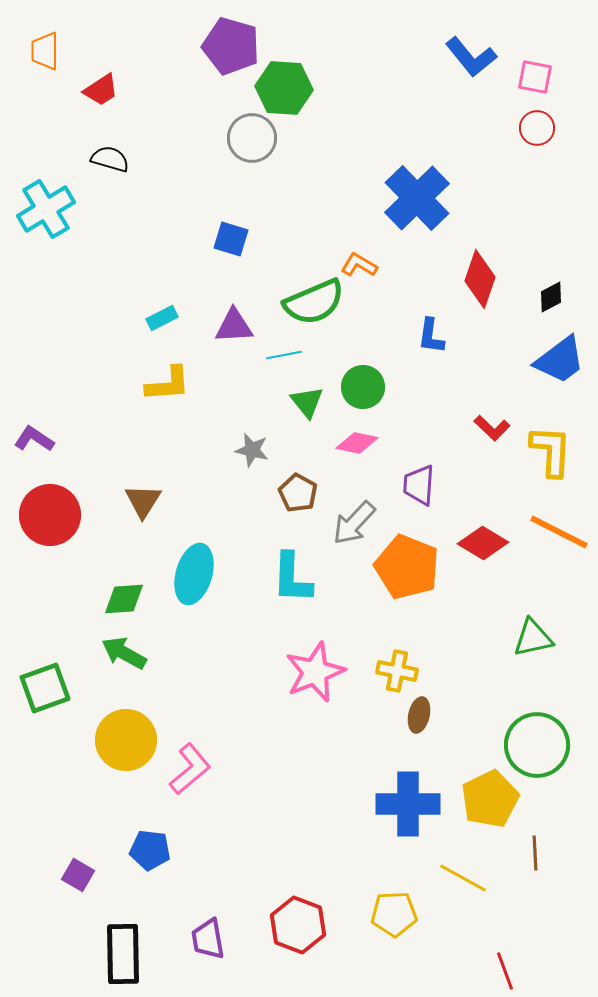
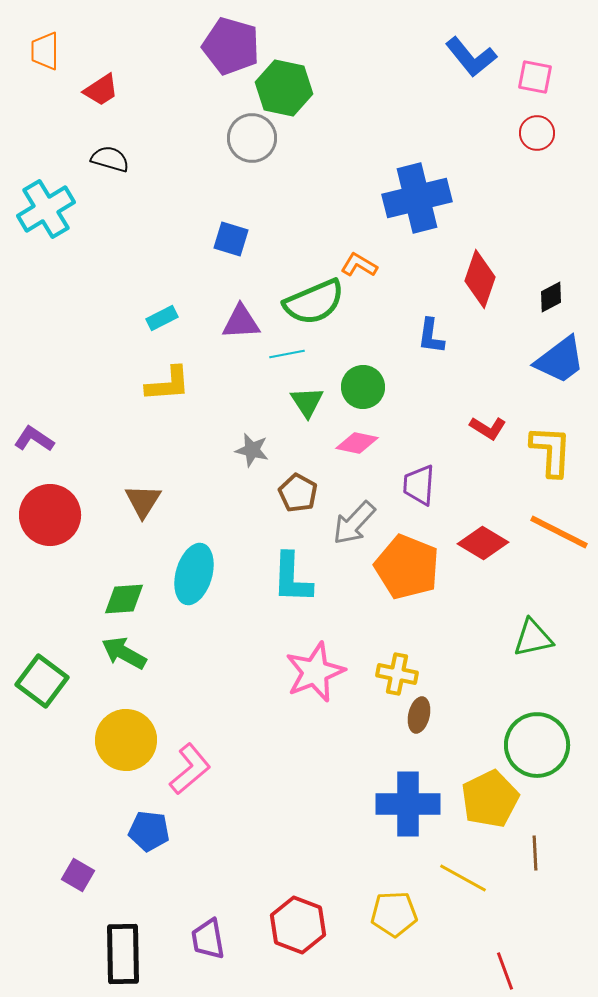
green hexagon at (284, 88): rotated 8 degrees clockwise
red circle at (537, 128): moved 5 px down
blue cross at (417, 198): rotated 30 degrees clockwise
purple triangle at (234, 326): moved 7 px right, 4 px up
cyan line at (284, 355): moved 3 px right, 1 px up
green triangle at (307, 402): rotated 6 degrees clockwise
red L-shape at (492, 428): moved 4 px left; rotated 12 degrees counterclockwise
yellow cross at (397, 671): moved 3 px down
green square at (45, 688): moved 3 px left, 7 px up; rotated 33 degrees counterclockwise
blue pentagon at (150, 850): moved 1 px left, 19 px up
